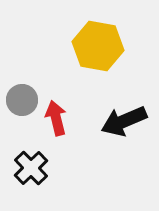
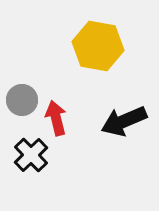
black cross: moved 13 px up
